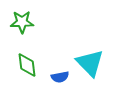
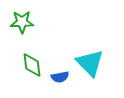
green diamond: moved 5 px right
